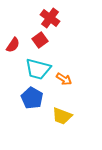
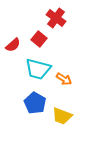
red cross: moved 6 px right
red square: moved 1 px left, 1 px up; rotated 14 degrees counterclockwise
red semicircle: rotated 14 degrees clockwise
blue pentagon: moved 3 px right, 5 px down
